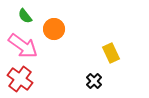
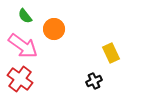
black cross: rotated 21 degrees clockwise
